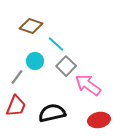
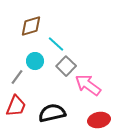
brown diamond: rotated 35 degrees counterclockwise
